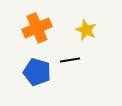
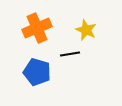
black line: moved 6 px up
